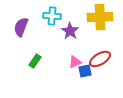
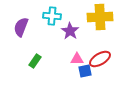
pink triangle: moved 2 px right, 3 px up; rotated 24 degrees clockwise
